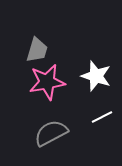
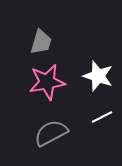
gray trapezoid: moved 4 px right, 8 px up
white star: moved 2 px right
